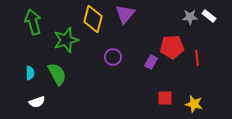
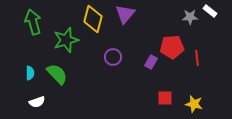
white rectangle: moved 1 px right, 5 px up
green semicircle: rotated 15 degrees counterclockwise
